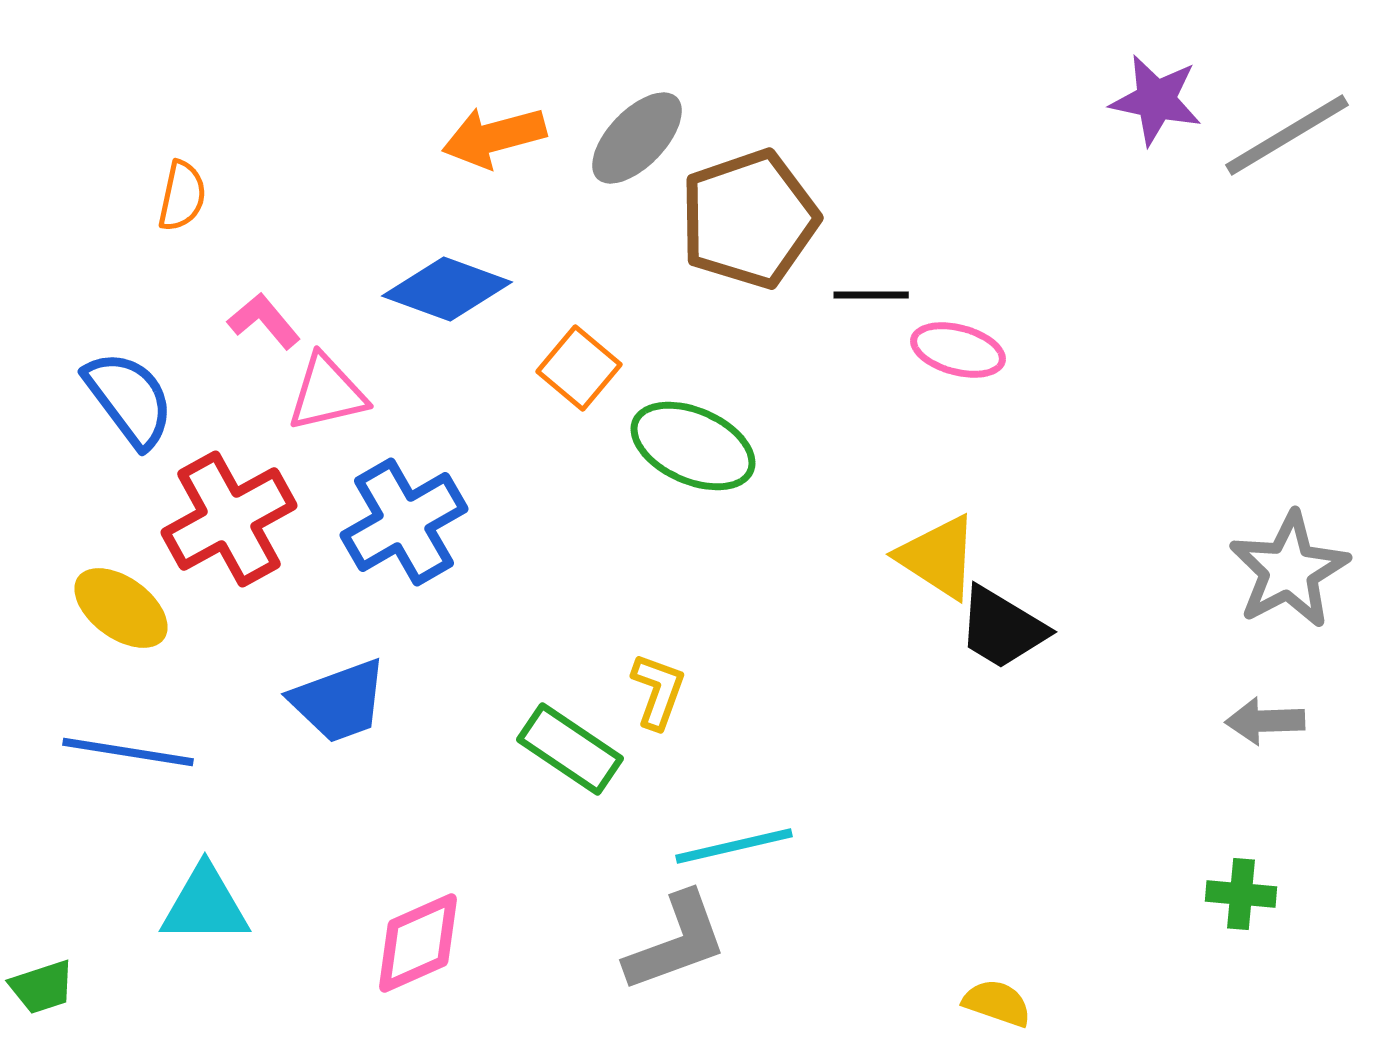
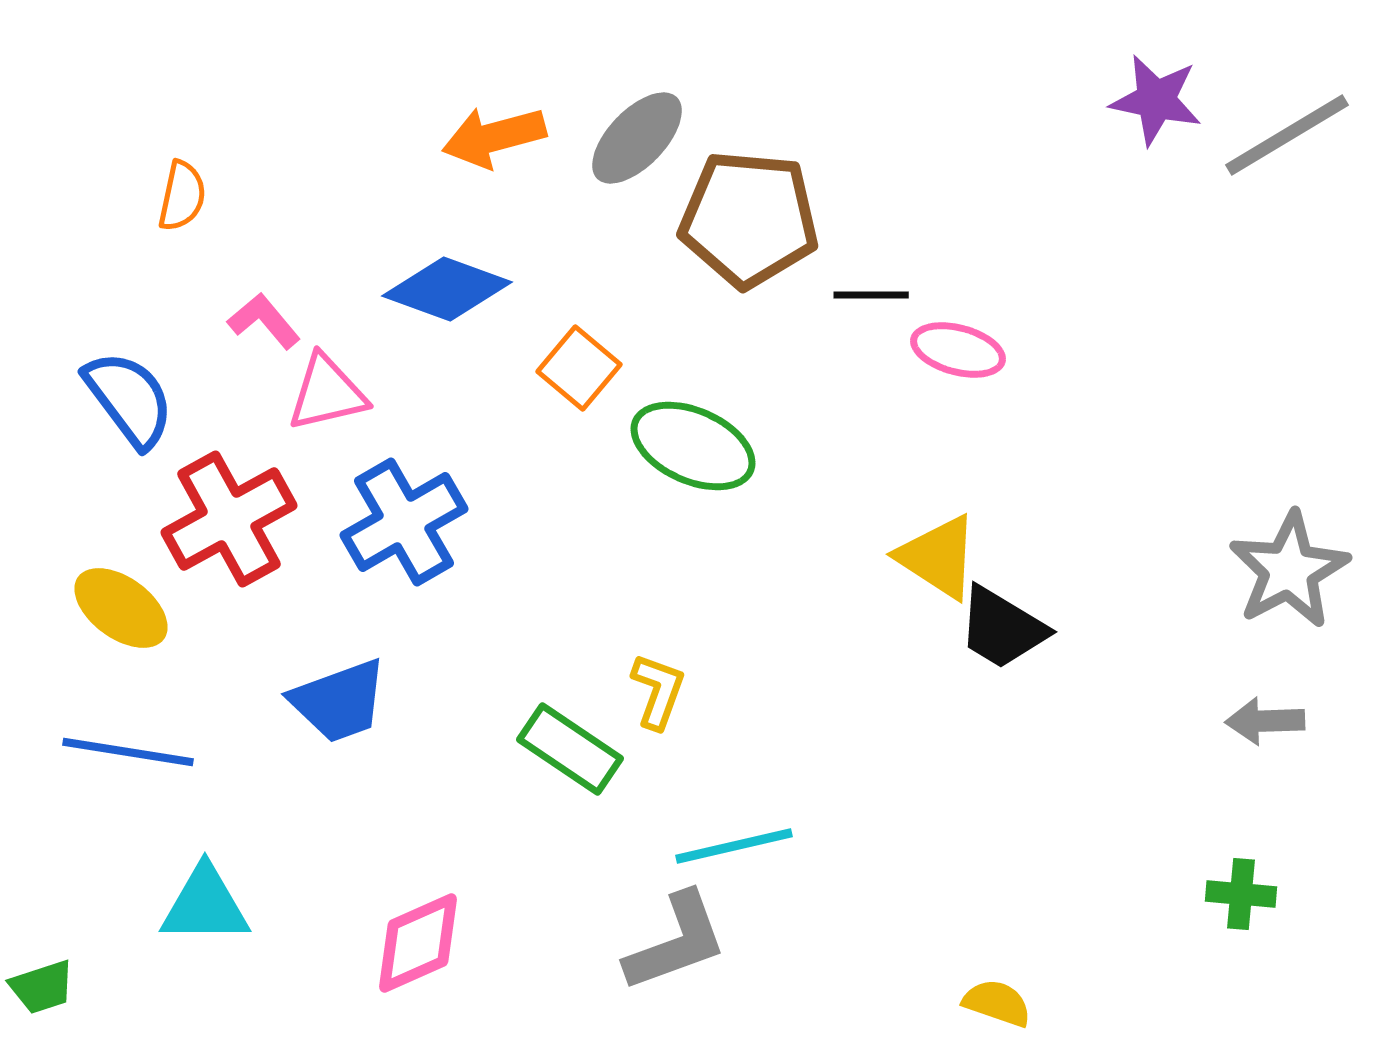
brown pentagon: rotated 24 degrees clockwise
